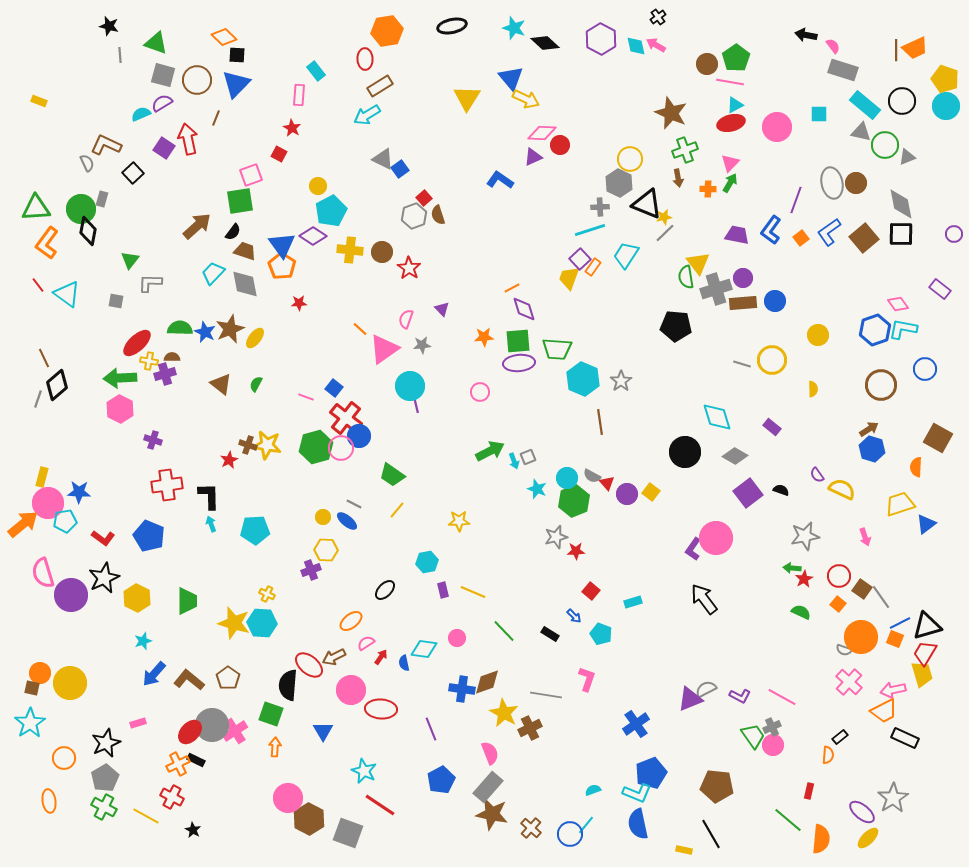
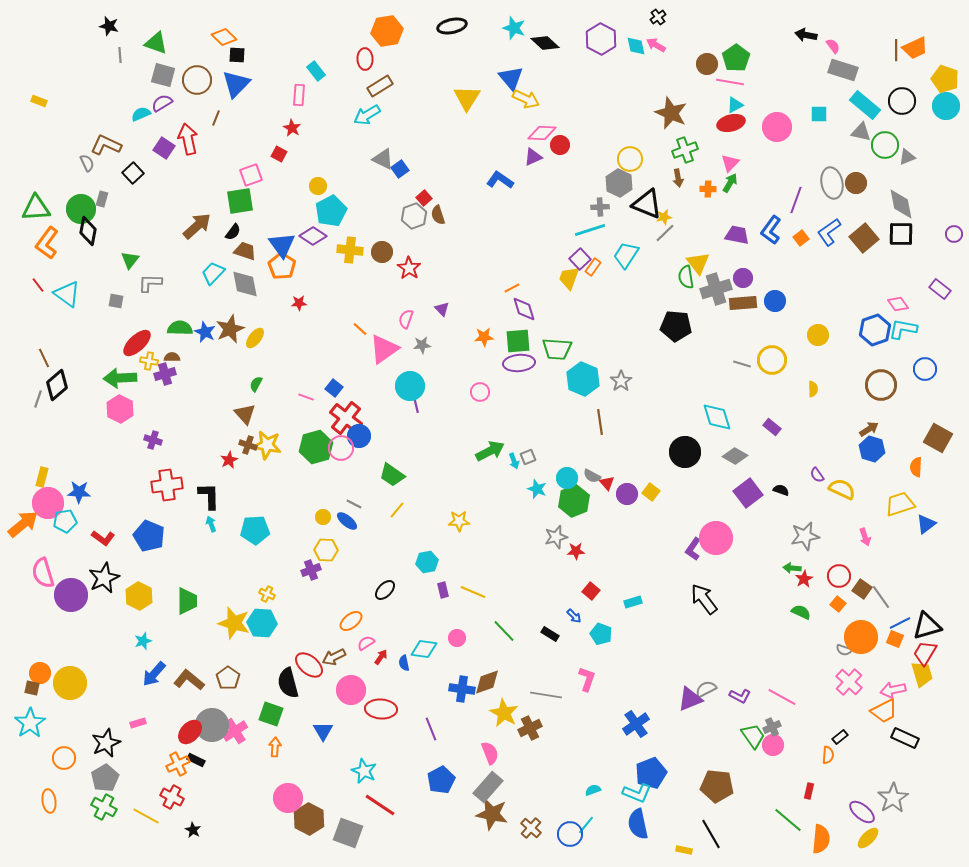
brown triangle at (221, 384): moved 24 px right, 30 px down; rotated 10 degrees clockwise
yellow hexagon at (137, 598): moved 2 px right, 2 px up
black semicircle at (288, 685): moved 2 px up; rotated 20 degrees counterclockwise
